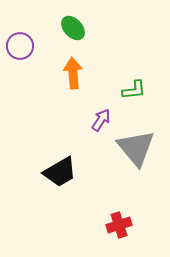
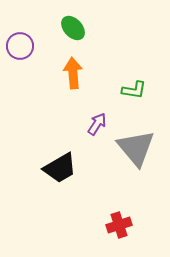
green L-shape: rotated 15 degrees clockwise
purple arrow: moved 4 px left, 4 px down
black trapezoid: moved 4 px up
